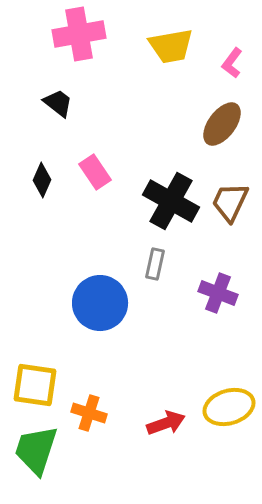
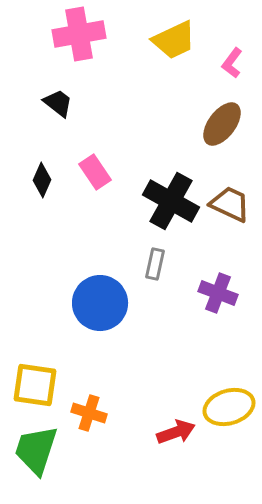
yellow trapezoid: moved 3 px right, 6 px up; rotated 15 degrees counterclockwise
brown trapezoid: moved 2 px down; rotated 90 degrees clockwise
red arrow: moved 10 px right, 9 px down
